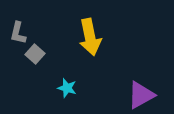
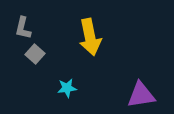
gray L-shape: moved 5 px right, 5 px up
cyan star: rotated 24 degrees counterclockwise
purple triangle: rotated 20 degrees clockwise
